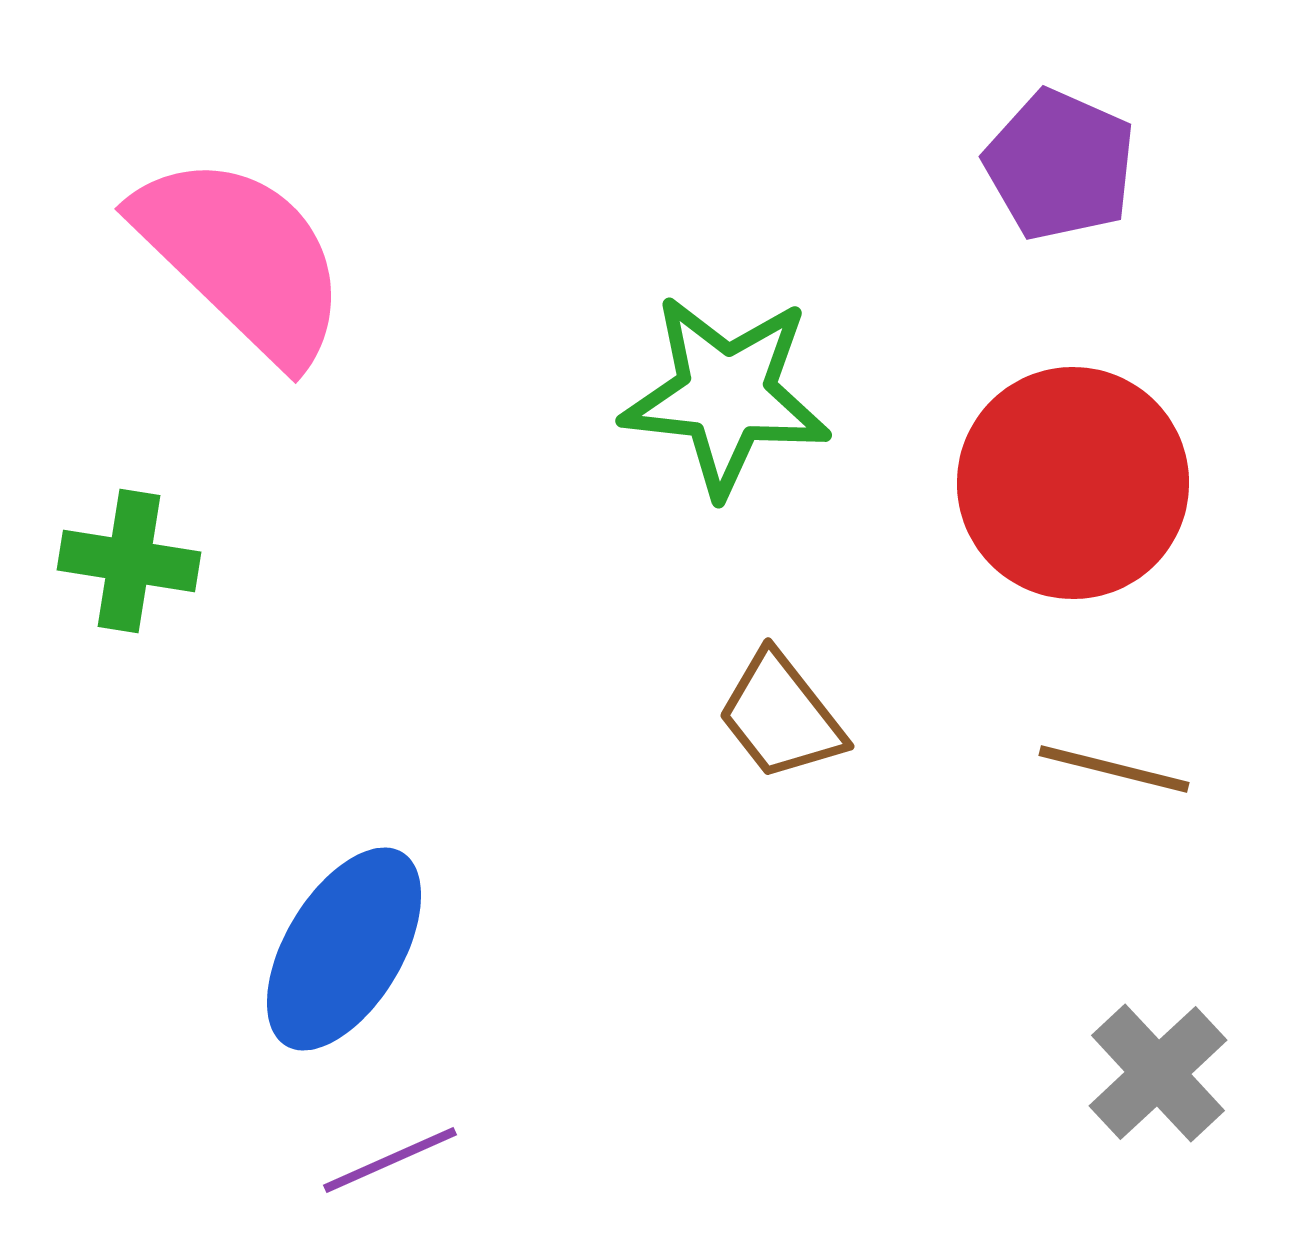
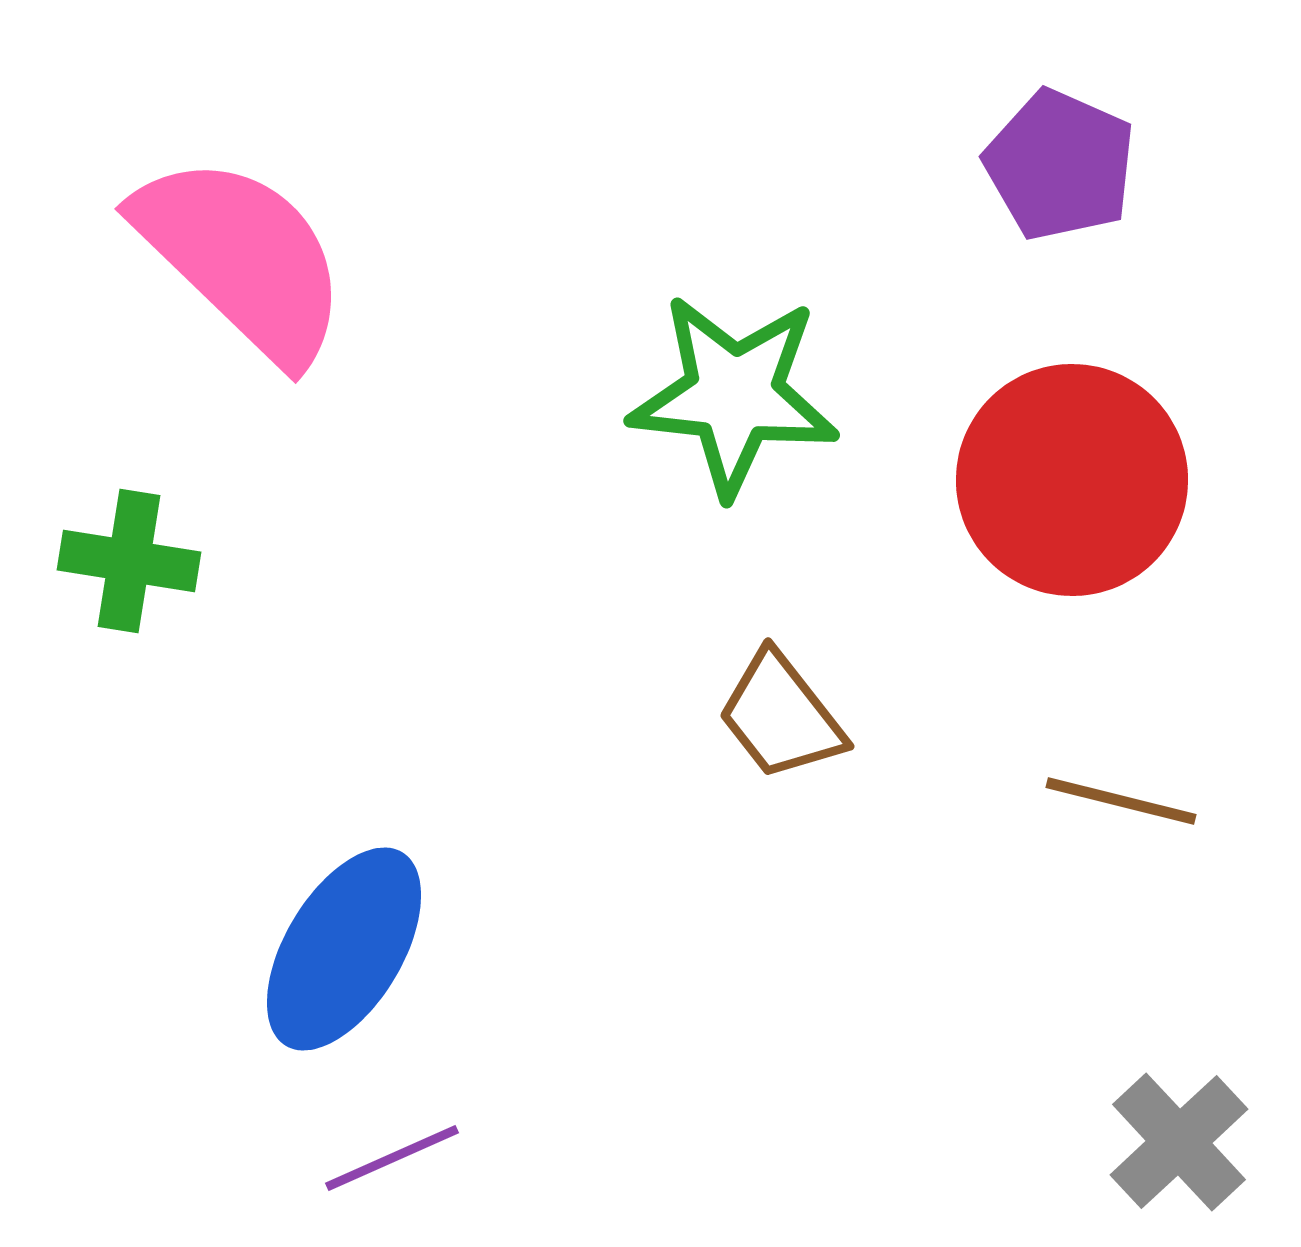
green star: moved 8 px right
red circle: moved 1 px left, 3 px up
brown line: moved 7 px right, 32 px down
gray cross: moved 21 px right, 69 px down
purple line: moved 2 px right, 2 px up
